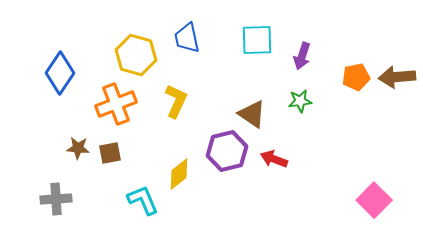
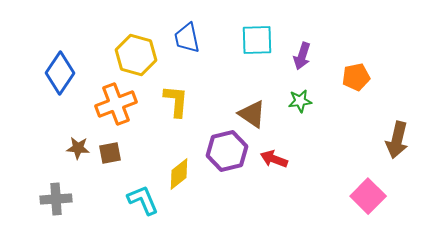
brown arrow: moved 63 px down; rotated 72 degrees counterclockwise
yellow L-shape: rotated 20 degrees counterclockwise
pink square: moved 6 px left, 4 px up
